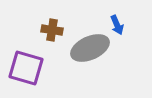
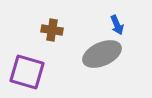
gray ellipse: moved 12 px right, 6 px down
purple square: moved 1 px right, 4 px down
